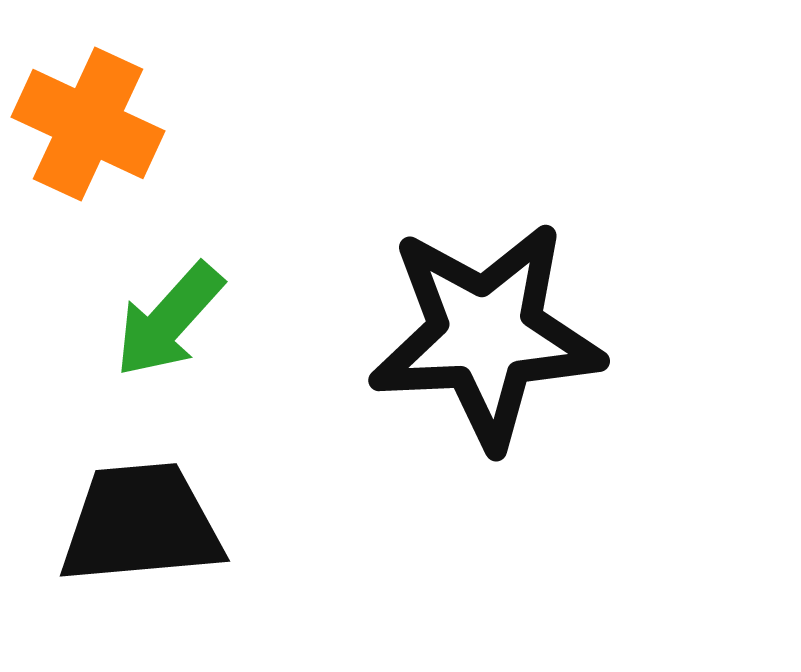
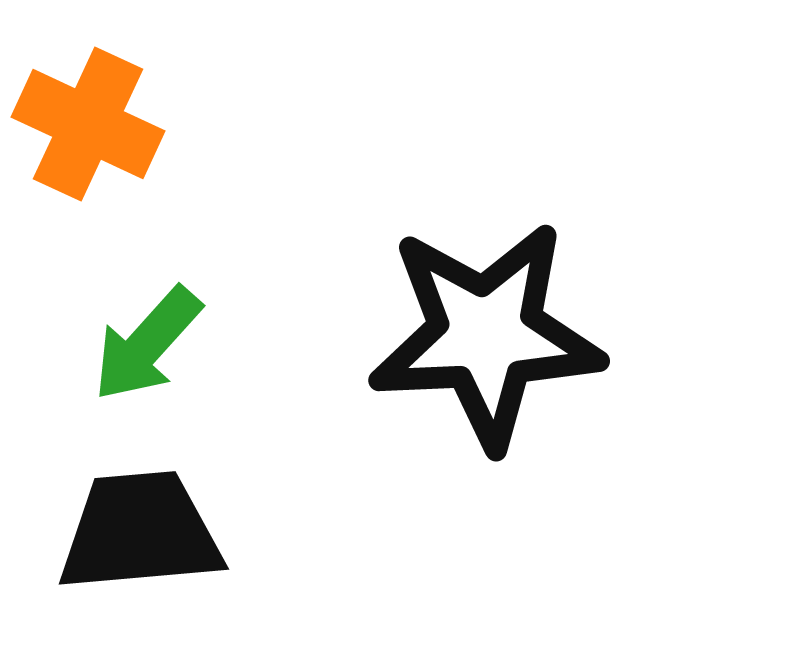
green arrow: moved 22 px left, 24 px down
black trapezoid: moved 1 px left, 8 px down
